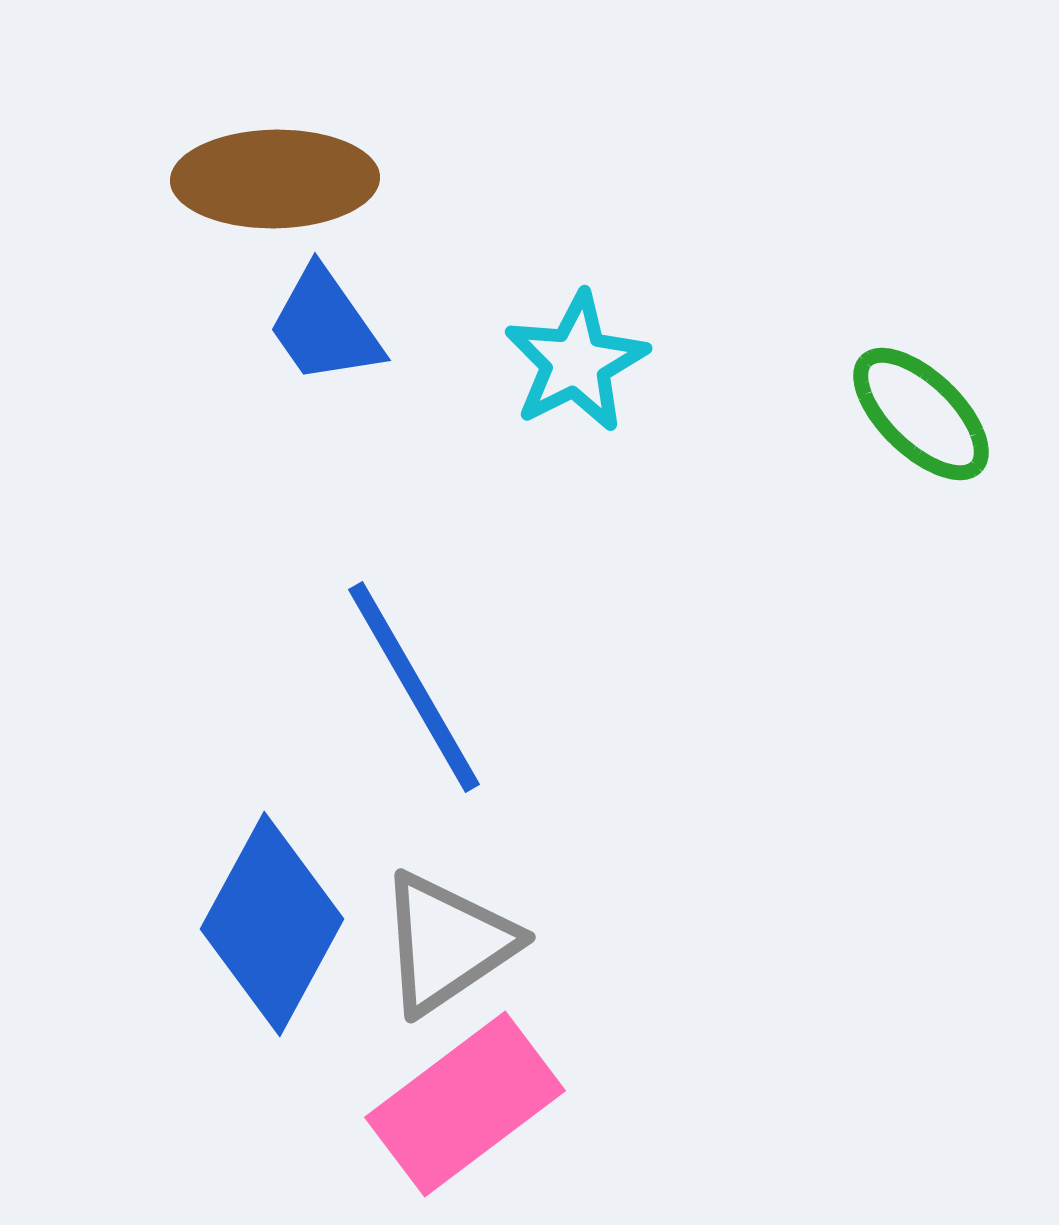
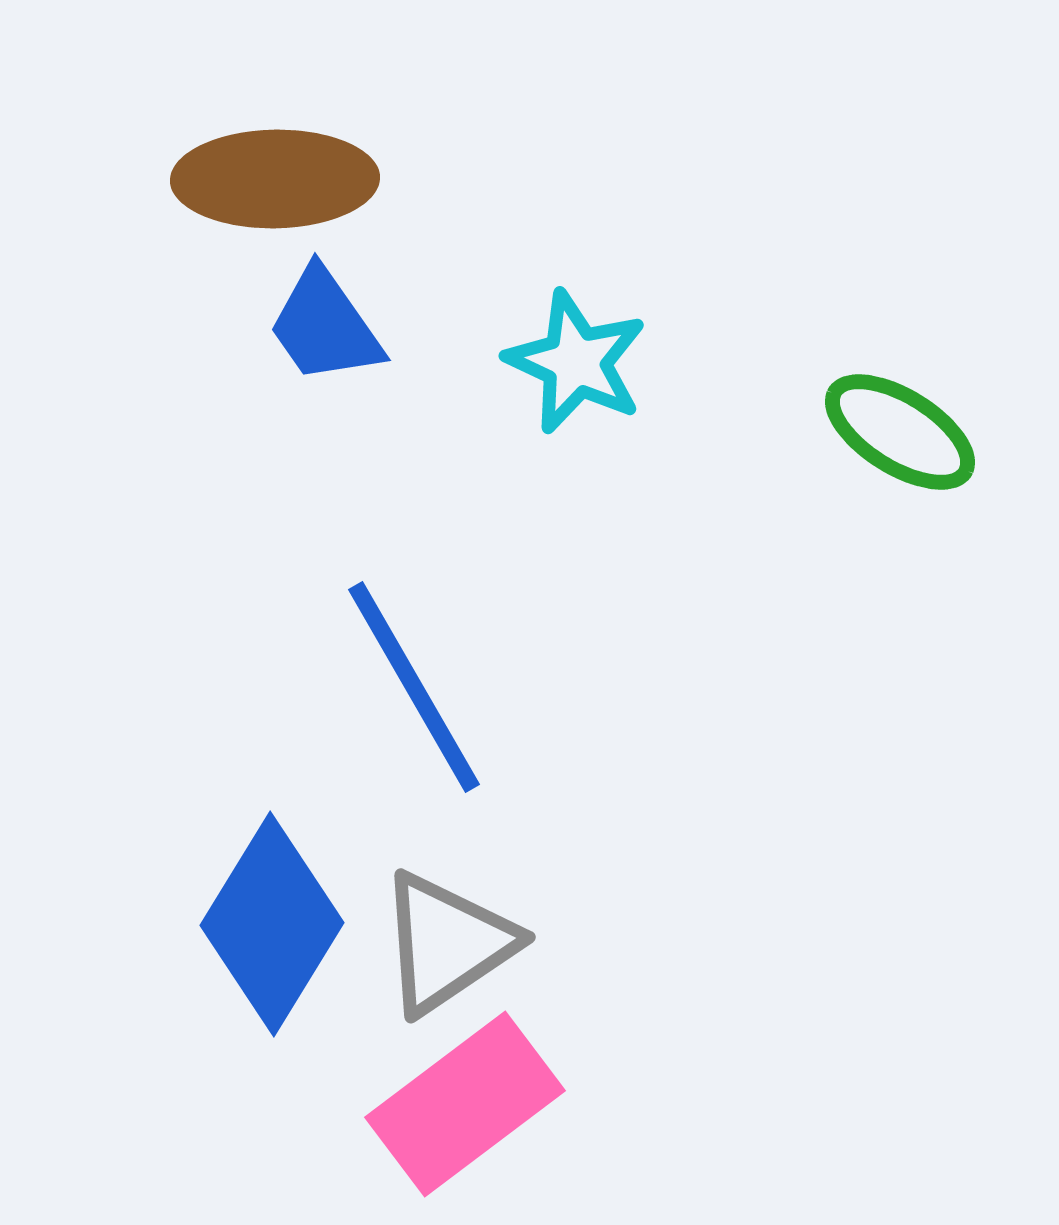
cyan star: rotated 20 degrees counterclockwise
green ellipse: moved 21 px left, 18 px down; rotated 12 degrees counterclockwise
blue diamond: rotated 3 degrees clockwise
